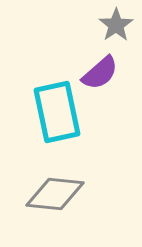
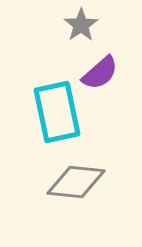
gray star: moved 35 px left
gray diamond: moved 21 px right, 12 px up
